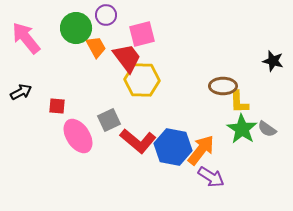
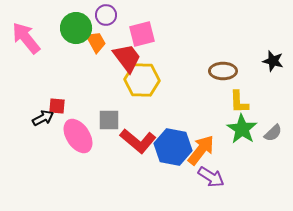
orange trapezoid: moved 5 px up
brown ellipse: moved 15 px up
black arrow: moved 22 px right, 26 px down
gray square: rotated 25 degrees clockwise
gray semicircle: moved 6 px right, 4 px down; rotated 78 degrees counterclockwise
